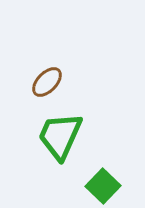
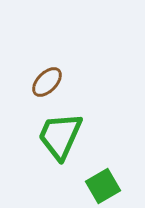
green square: rotated 16 degrees clockwise
